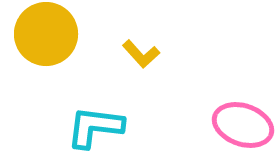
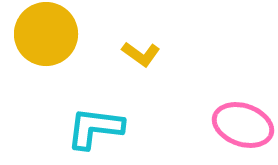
yellow L-shape: rotated 12 degrees counterclockwise
cyan L-shape: moved 1 px down
